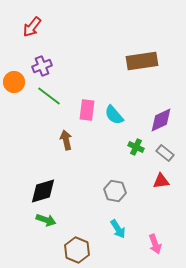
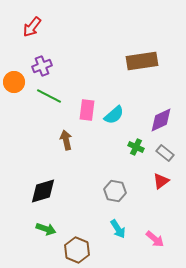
green line: rotated 10 degrees counterclockwise
cyan semicircle: rotated 90 degrees counterclockwise
red triangle: rotated 30 degrees counterclockwise
green arrow: moved 9 px down
pink arrow: moved 5 px up; rotated 30 degrees counterclockwise
